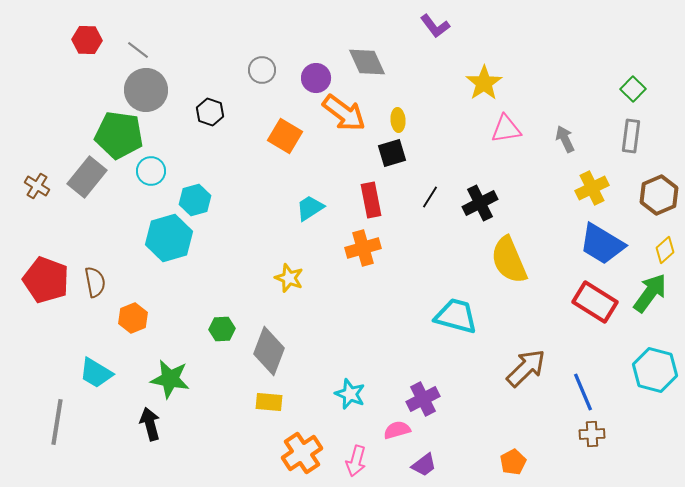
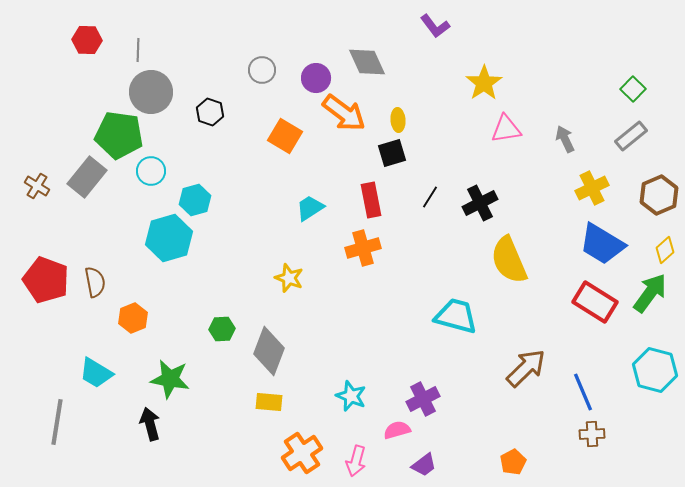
gray line at (138, 50): rotated 55 degrees clockwise
gray circle at (146, 90): moved 5 px right, 2 px down
gray rectangle at (631, 136): rotated 44 degrees clockwise
cyan star at (350, 394): moved 1 px right, 2 px down
